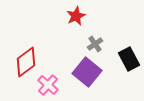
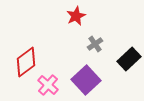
black rectangle: rotated 75 degrees clockwise
purple square: moved 1 px left, 8 px down; rotated 8 degrees clockwise
